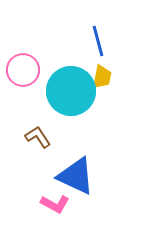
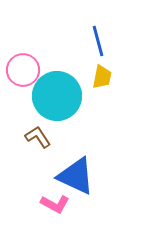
cyan circle: moved 14 px left, 5 px down
